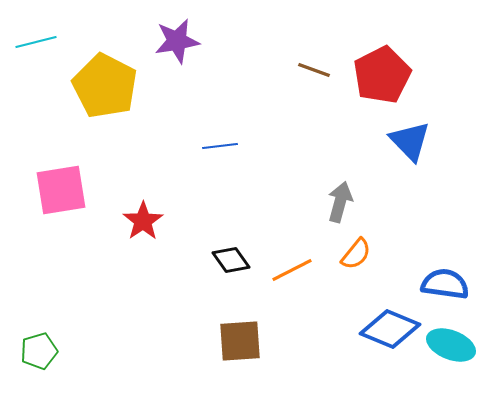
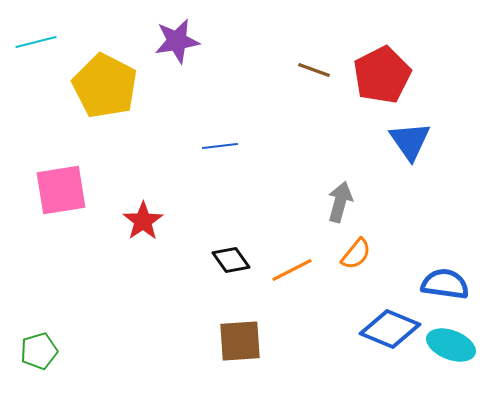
blue triangle: rotated 9 degrees clockwise
